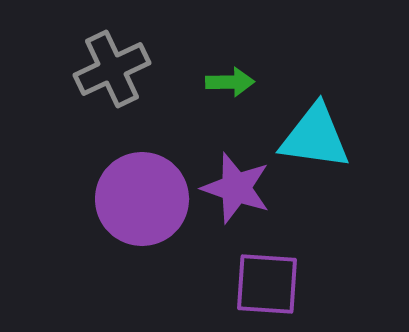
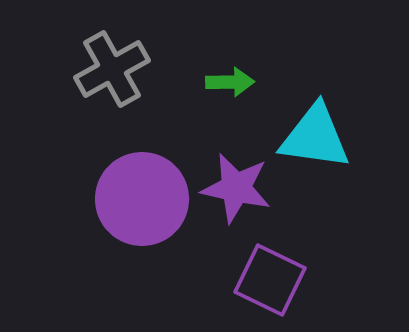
gray cross: rotated 4 degrees counterclockwise
purple star: rotated 6 degrees counterclockwise
purple square: moved 3 px right, 4 px up; rotated 22 degrees clockwise
